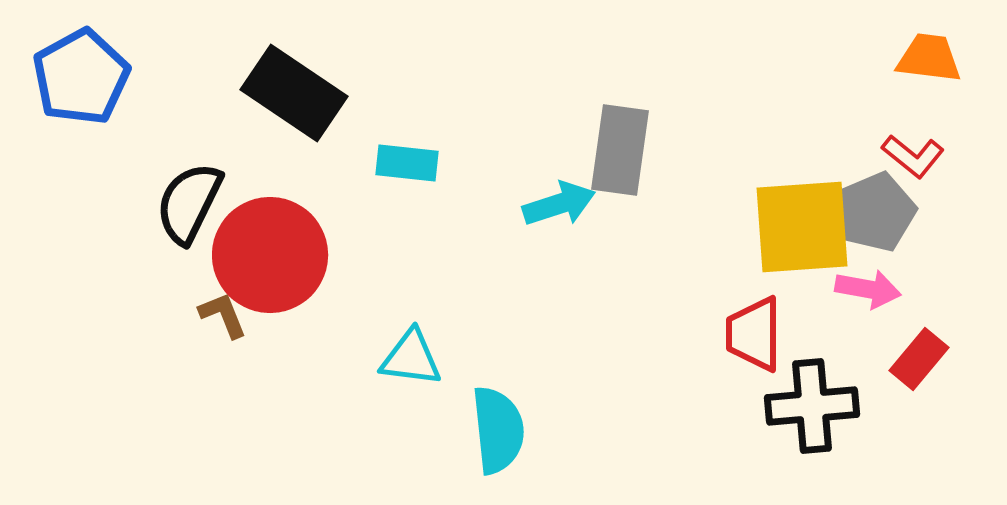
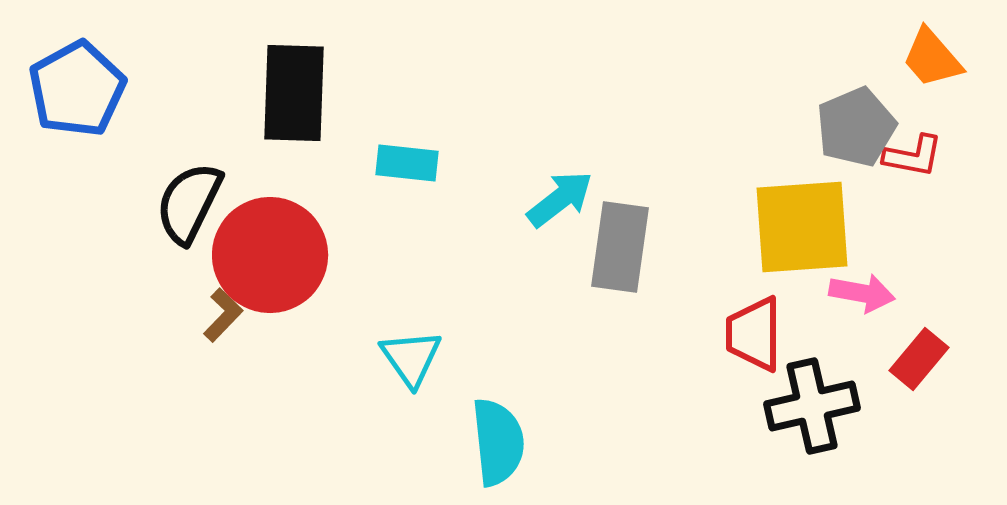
orange trapezoid: moved 3 px right; rotated 138 degrees counterclockwise
blue pentagon: moved 4 px left, 12 px down
black rectangle: rotated 58 degrees clockwise
gray rectangle: moved 97 px down
red L-shape: rotated 28 degrees counterclockwise
cyan arrow: moved 1 px right, 5 px up; rotated 20 degrees counterclockwise
gray pentagon: moved 20 px left, 85 px up
pink arrow: moved 6 px left, 4 px down
brown L-shape: rotated 66 degrees clockwise
cyan triangle: rotated 48 degrees clockwise
black cross: rotated 8 degrees counterclockwise
cyan semicircle: moved 12 px down
